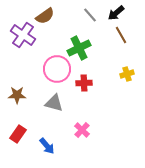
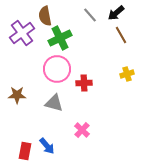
brown semicircle: rotated 114 degrees clockwise
purple cross: moved 1 px left, 2 px up; rotated 20 degrees clockwise
green cross: moved 19 px left, 10 px up
red rectangle: moved 7 px right, 17 px down; rotated 24 degrees counterclockwise
